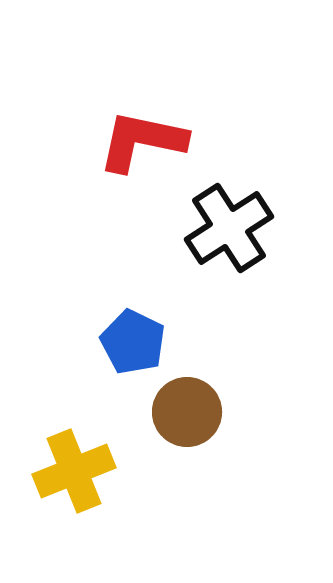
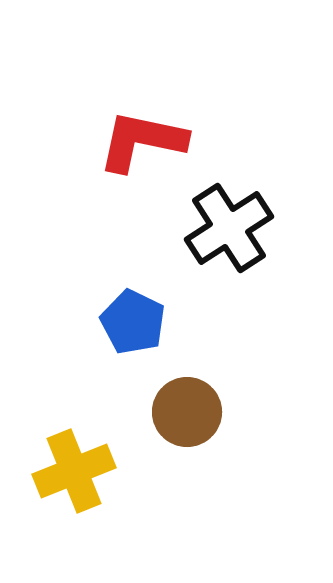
blue pentagon: moved 20 px up
